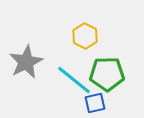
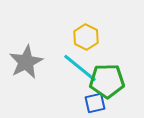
yellow hexagon: moved 1 px right, 1 px down
green pentagon: moved 7 px down
cyan line: moved 6 px right, 12 px up
